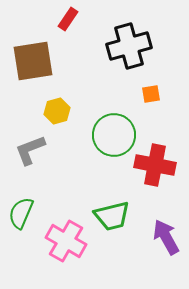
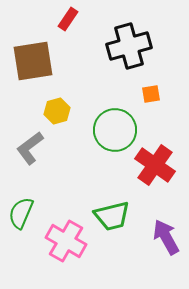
green circle: moved 1 px right, 5 px up
gray L-shape: moved 2 px up; rotated 16 degrees counterclockwise
red cross: rotated 24 degrees clockwise
